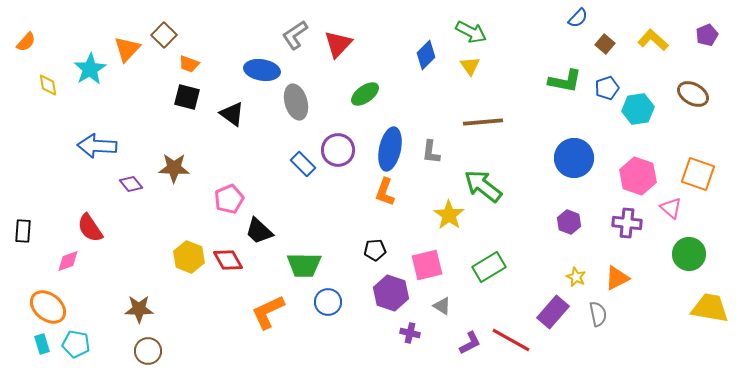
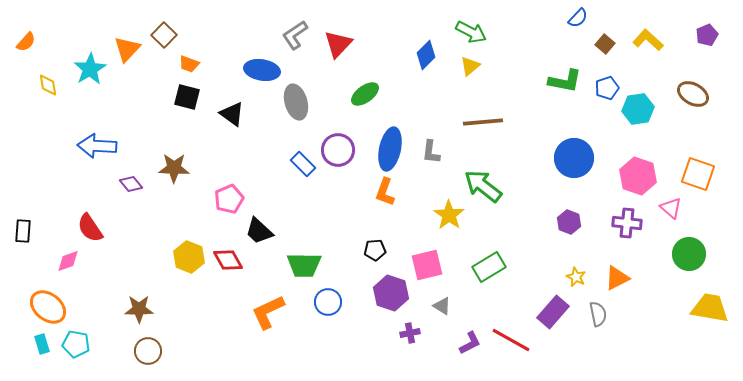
yellow L-shape at (653, 40): moved 5 px left
yellow triangle at (470, 66): rotated 25 degrees clockwise
purple cross at (410, 333): rotated 24 degrees counterclockwise
